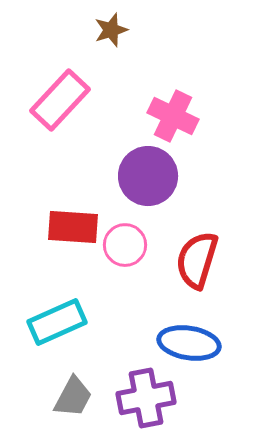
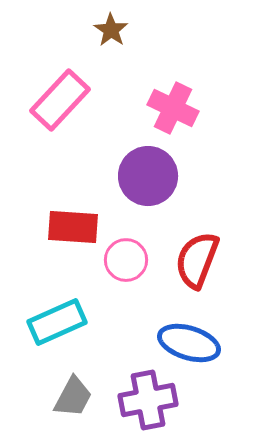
brown star: rotated 20 degrees counterclockwise
pink cross: moved 8 px up
pink circle: moved 1 px right, 15 px down
red semicircle: rotated 4 degrees clockwise
blue ellipse: rotated 8 degrees clockwise
purple cross: moved 2 px right, 2 px down
